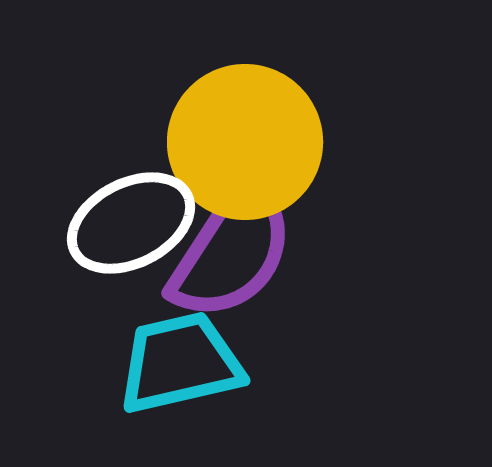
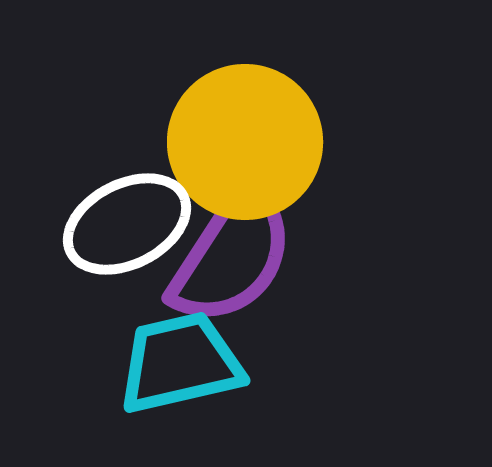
white ellipse: moved 4 px left, 1 px down
purple semicircle: moved 5 px down
